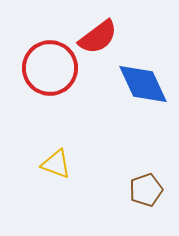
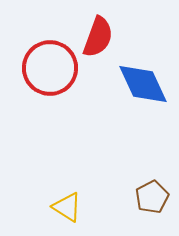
red semicircle: rotated 33 degrees counterclockwise
yellow triangle: moved 11 px right, 43 px down; rotated 12 degrees clockwise
brown pentagon: moved 6 px right, 7 px down; rotated 8 degrees counterclockwise
